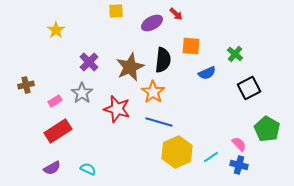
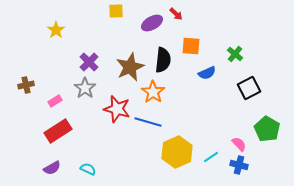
gray star: moved 3 px right, 5 px up
blue line: moved 11 px left
